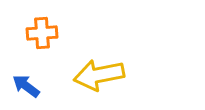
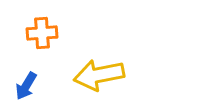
blue arrow: rotated 96 degrees counterclockwise
